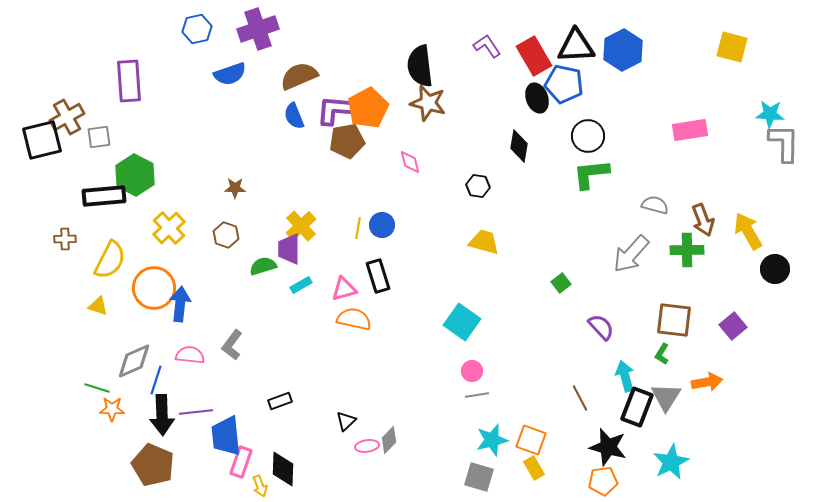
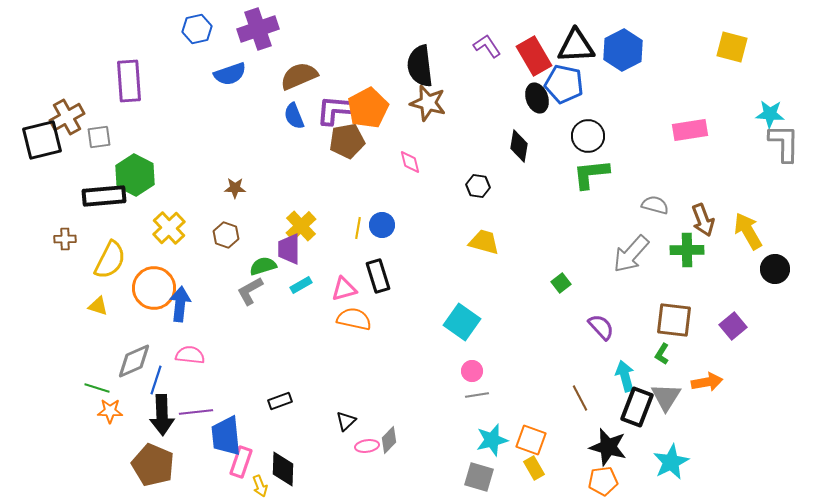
gray L-shape at (232, 345): moved 18 px right, 54 px up; rotated 24 degrees clockwise
orange star at (112, 409): moved 2 px left, 2 px down
